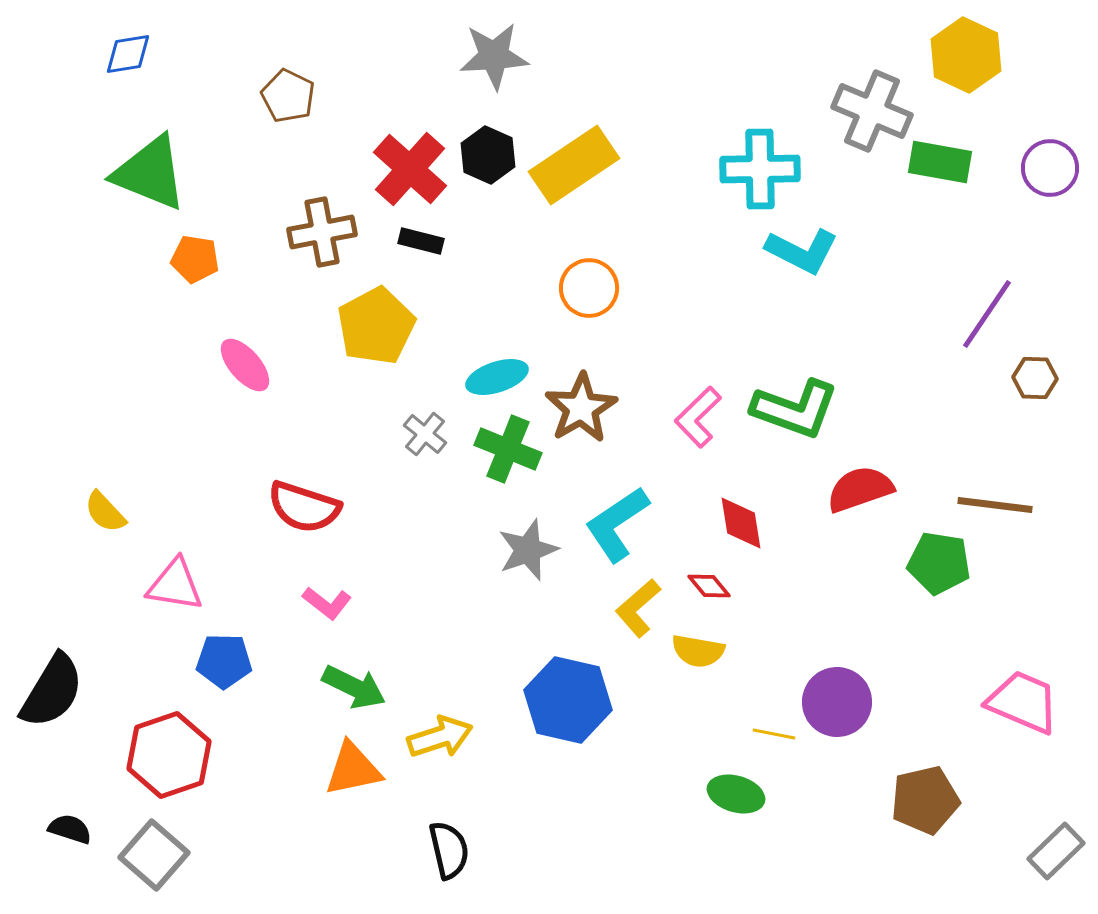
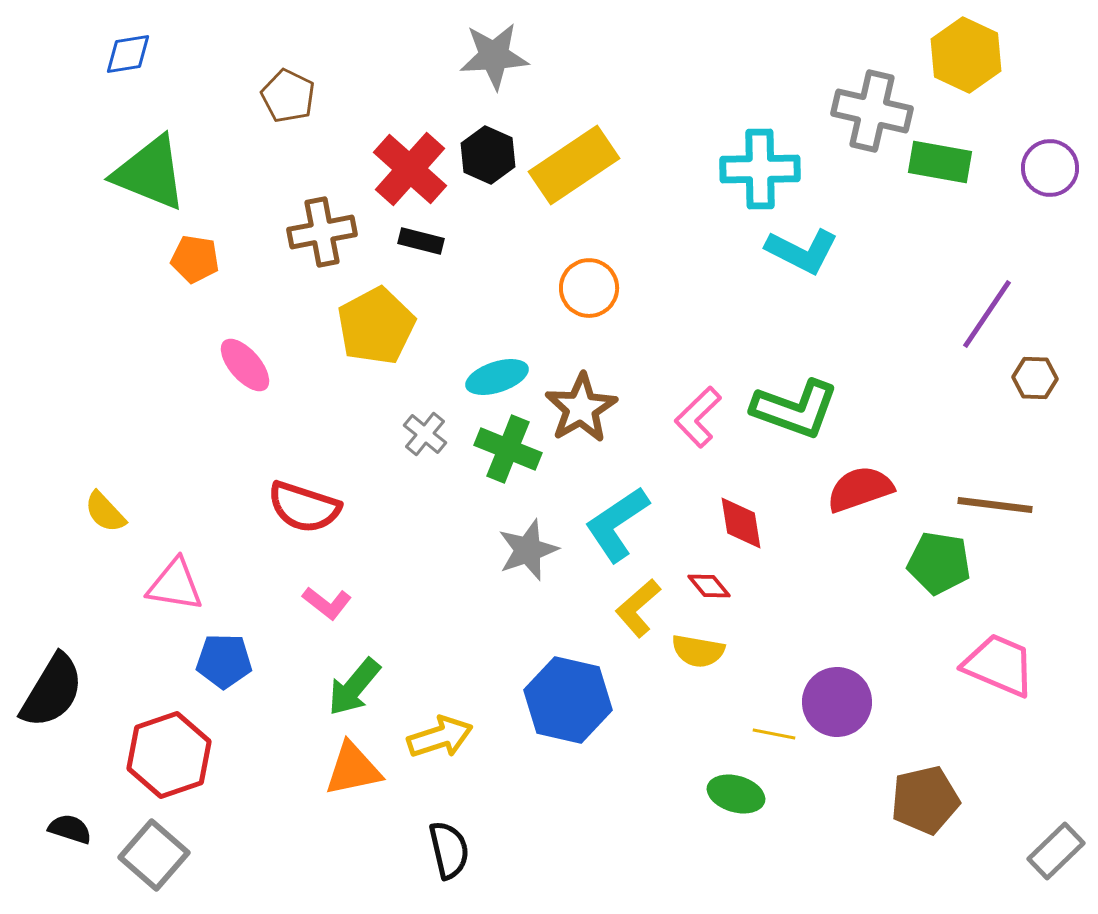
gray cross at (872, 111): rotated 10 degrees counterclockwise
green arrow at (354, 687): rotated 104 degrees clockwise
pink trapezoid at (1023, 702): moved 24 px left, 37 px up
